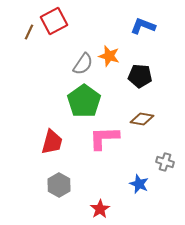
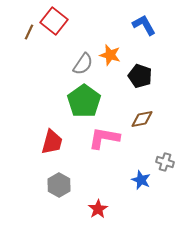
red square: rotated 24 degrees counterclockwise
blue L-shape: moved 1 px right, 1 px up; rotated 40 degrees clockwise
orange star: moved 1 px right, 1 px up
black pentagon: rotated 15 degrees clockwise
brown diamond: rotated 20 degrees counterclockwise
pink L-shape: rotated 12 degrees clockwise
blue star: moved 2 px right, 4 px up
red star: moved 2 px left
